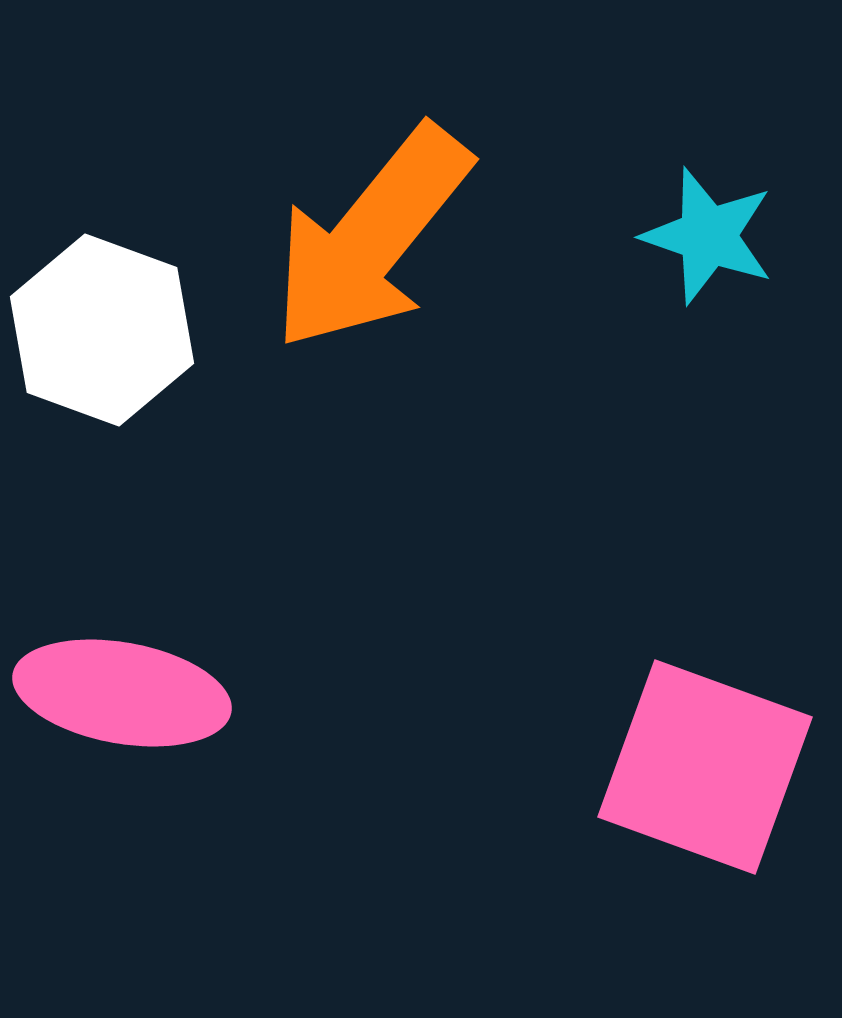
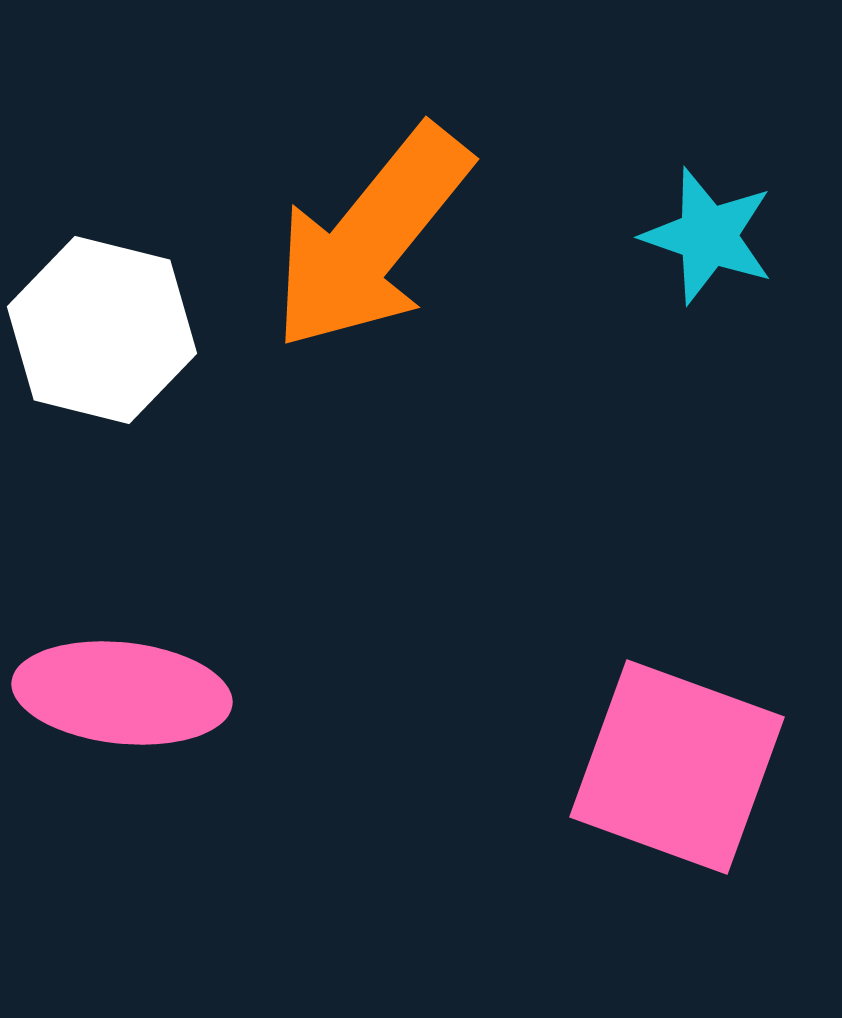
white hexagon: rotated 6 degrees counterclockwise
pink ellipse: rotated 4 degrees counterclockwise
pink square: moved 28 px left
